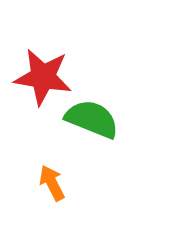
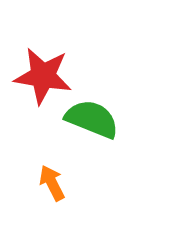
red star: moved 1 px up
